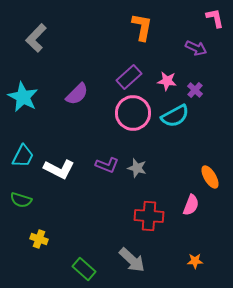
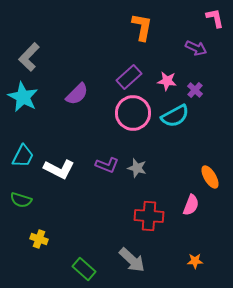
gray L-shape: moved 7 px left, 19 px down
